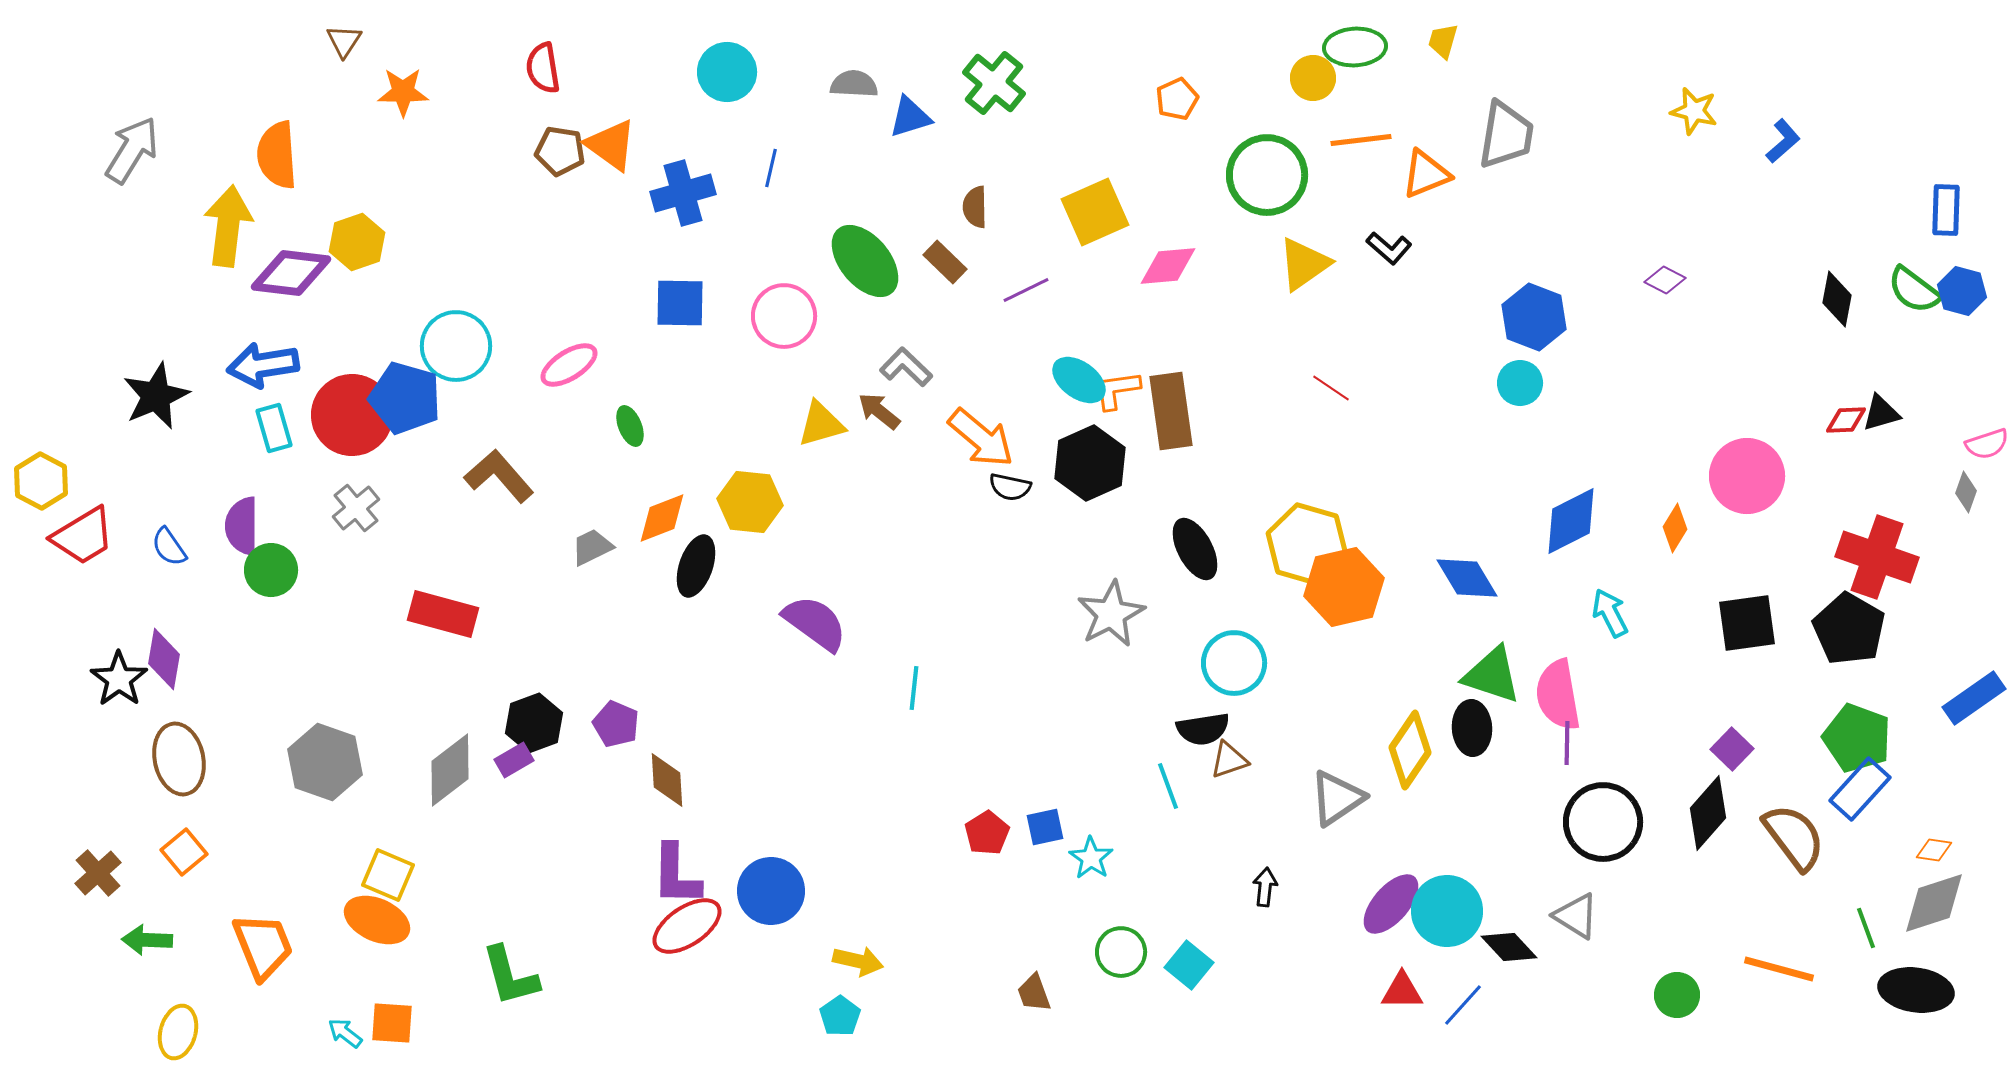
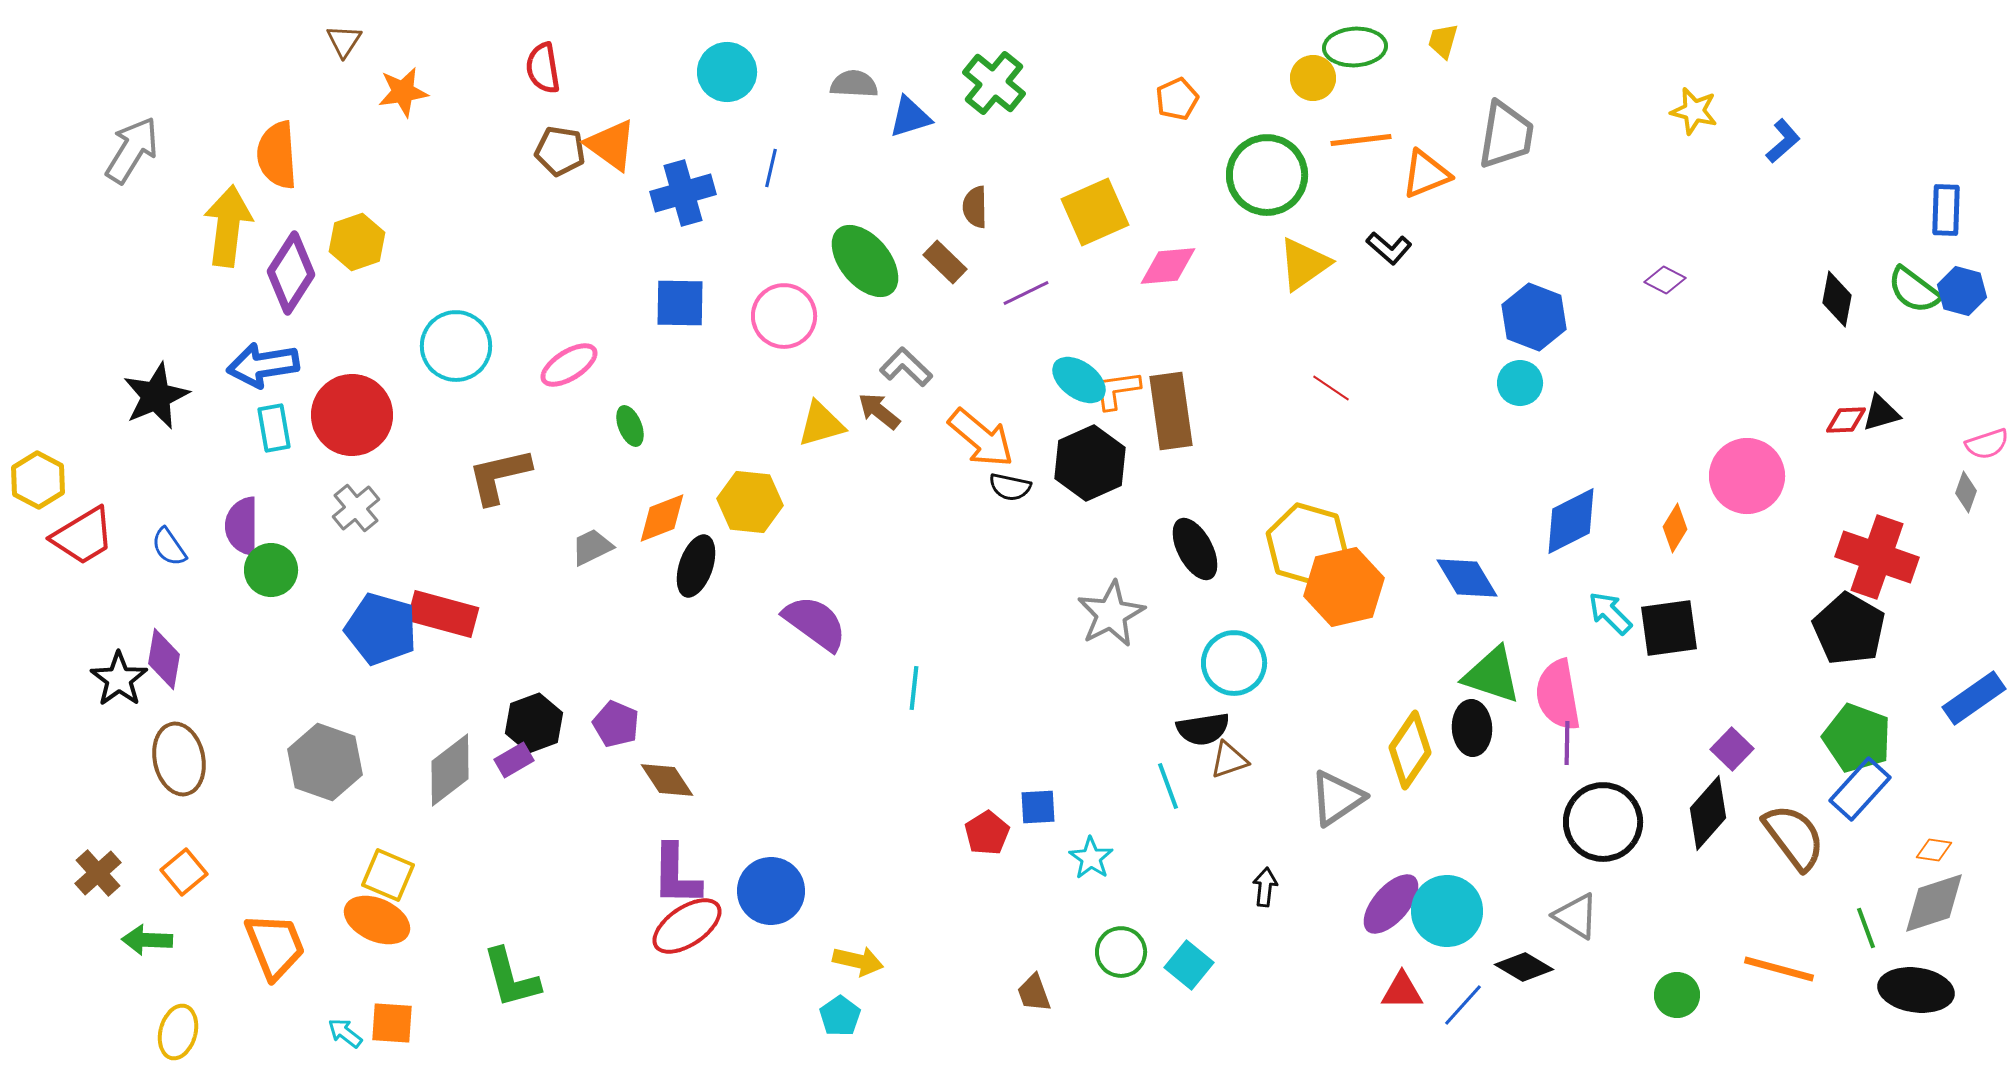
orange star at (403, 92): rotated 9 degrees counterclockwise
purple diamond at (291, 273): rotated 64 degrees counterclockwise
purple line at (1026, 290): moved 3 px down
blue pentagon at (405, 398): moved 24 px left, 231 px down
cyan rectangle at (274, 428): rotated 6 degrees clockwise
brown L-shape at (499, 476): rotated 62 degrees counterclockwise
yellow hexagon at (41, 481): moved 3 px left, 1 px up
cyan arrow at (1610, 613): rotated 18 degrees counterclockwise
black square at (1747, 623): moved 78 px left, 5 px down
brown diamond at (667, 780): rotated 30 degrees counterclockwise
blue square at (1045, 827): moved 7 px left, 20 px up; rotated 9 degrees clockwise
orange square at (184, 852): moved 20 px down
orange trapezoid at (263, 946): moved 12 px right
black diamond at (1509, 947): moved 15 px right, 20 px down; rotated 16 degrees counterclockwise
green L-shape at (510, 976): moved 1 px right, 2 px down
